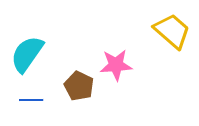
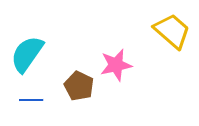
pink star: rotated 8 degrees counterclockwise
